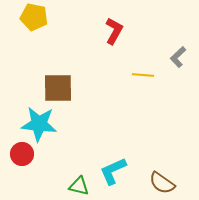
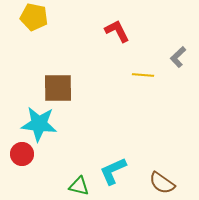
red L-shape: moved 3 px right; rotated 56 degrees counterclockwise
